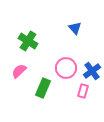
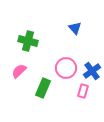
green cross: rotated 18 degrees counterclockwise
